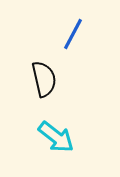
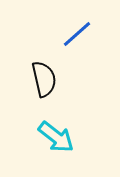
blue line: moved 4 px right; rotated 20 degrees clockwise
